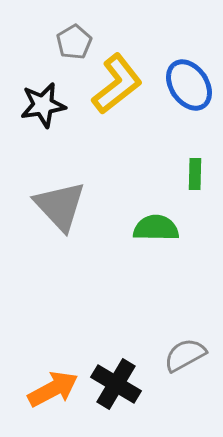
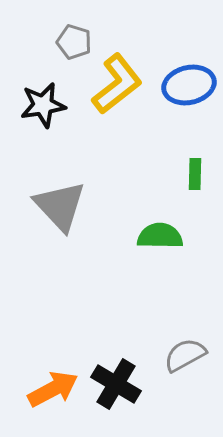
gray pentagon: rotated 24 degrees counterclockwise
blue ellipse: rotated 69 degrees counterclockwise
green semicircle: moved 4 px right, 8 px down
